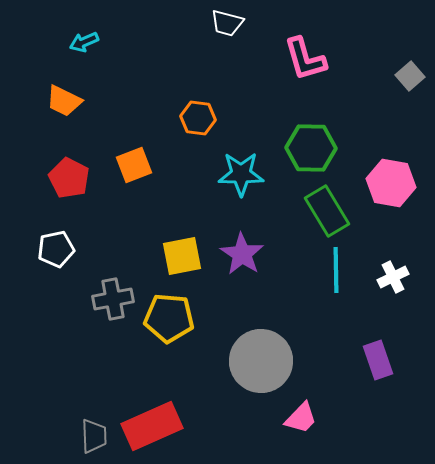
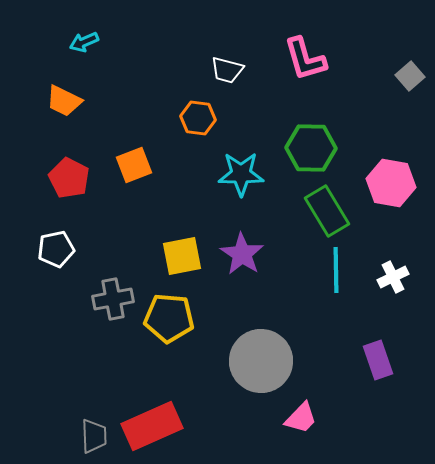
white trapezoid: moved 47 px down
